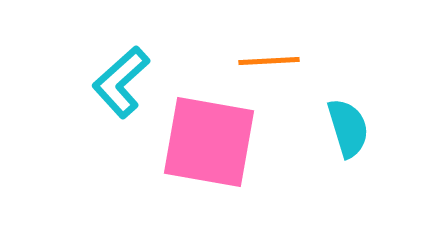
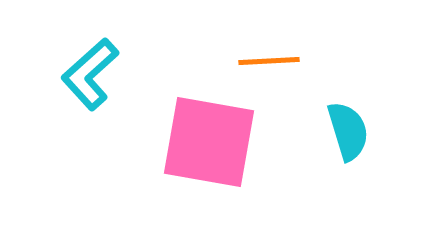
cyan L-shape: moved 31 px left, 8 px up
cyan semicircle: moved 3 px down
